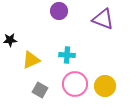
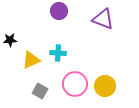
cyan cross: moved 9 px left, 2 px up
gray square: moved 1 px down
